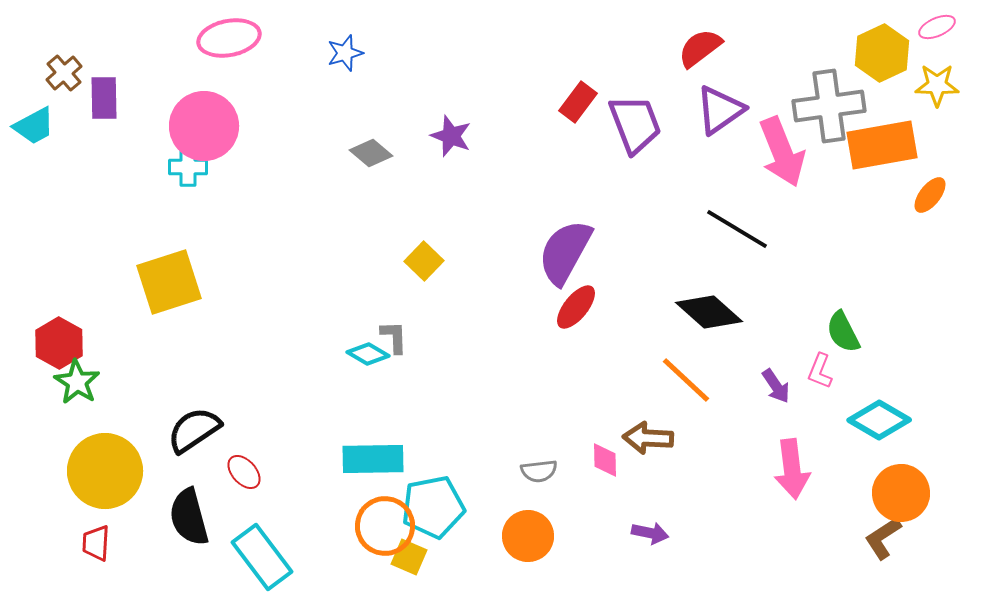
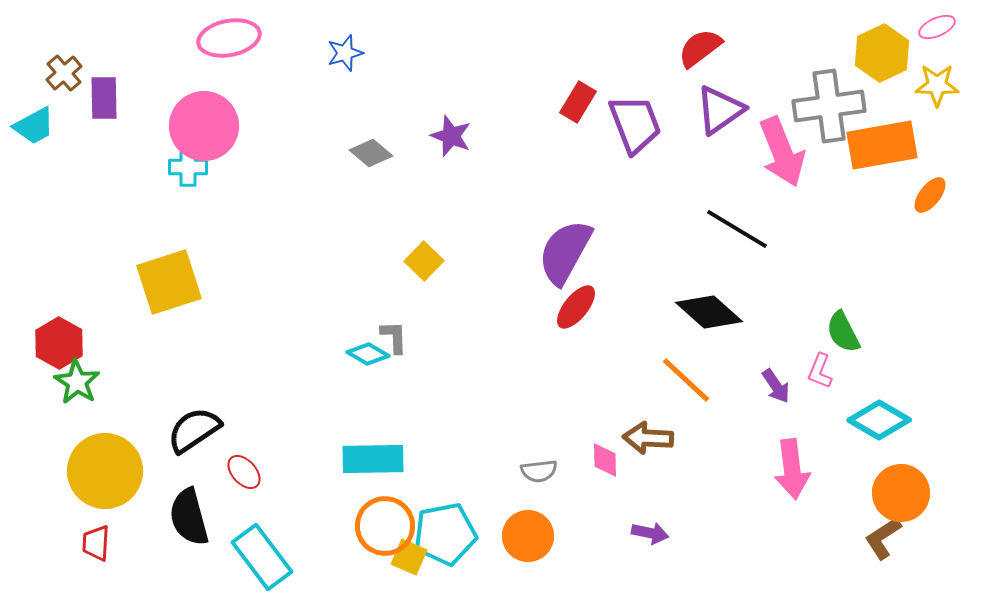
red rectangle at (578, 102): rotated 6 degrees counterclockwise
cyan pentagon at (433, 507): moved 12 px right, 27 px down
